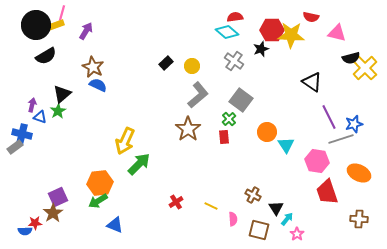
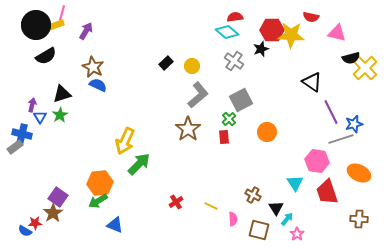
black triangle at (62, 94): rotated 24 degrees clockwise
gray square at (241, 100): rotated 25 degrees clockwise
green star at (58, 111): moved 2 px right, 4 px down
blue triangle at (40, 117): rotated 40 degrees clockwise
purple line at (329, 117): moved 2 px right, 5 px up
cyan triangle at (286, 145): moved 9 px right, 38 px down
purple square at (58, 197): rotated 30 degrees counterclockwise
blue semicircle at (25, 231): rotated 32 degrees clockwise
